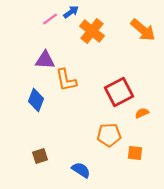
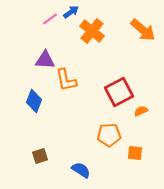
blue diamond: moved 2 px left, 1 px down
orange semicircle: moved 1 px left, 2 px up
